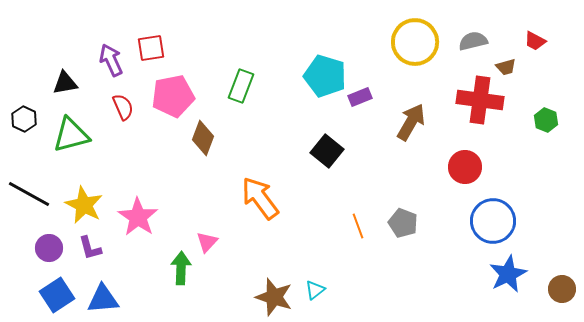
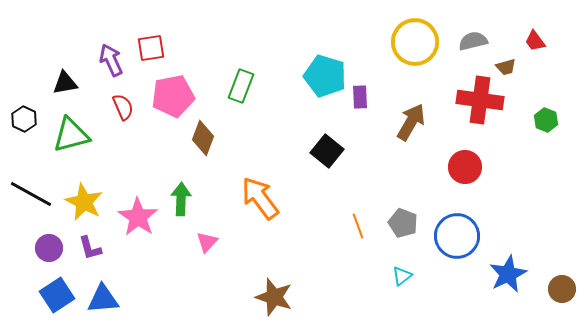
red trapezoid: rotated 25 degrees clockwise
purple rectangle: rotated 70 degrees counterclockwise
black line: moved 2 px right
yellow star: moved 3 px up
blue circle: moved 36 px left, 15 px down
green arrow: moved 69 px up
cyan triangle: moved 87 px right, 14 px up
